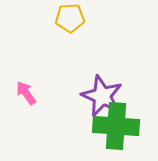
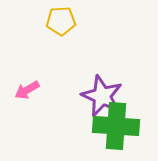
yellow pentagon: moved 9 px left, 3 px down
pink arrow: moved 1 px right, 3 px up; rotated 85 degrees counterclockwise
